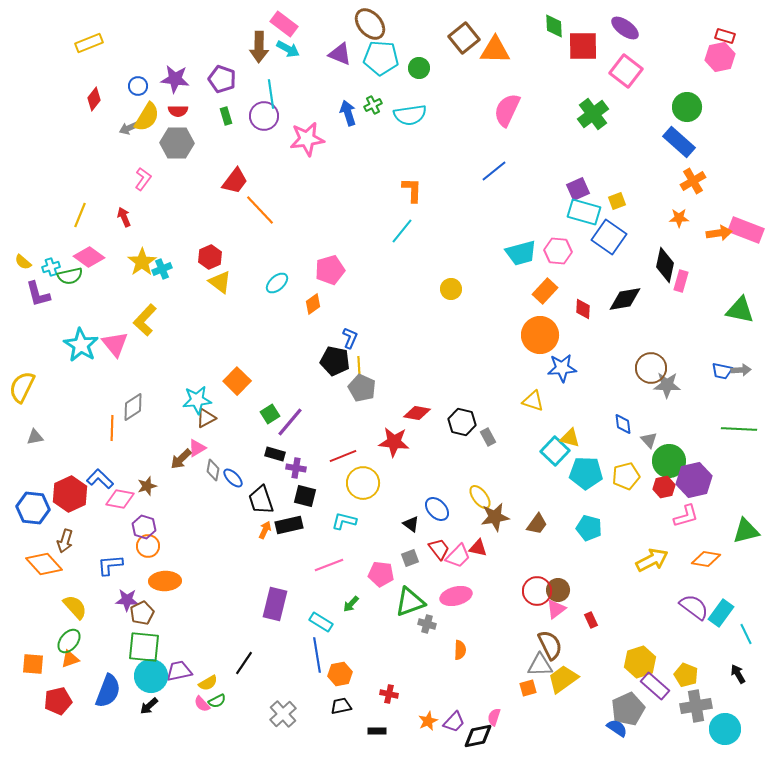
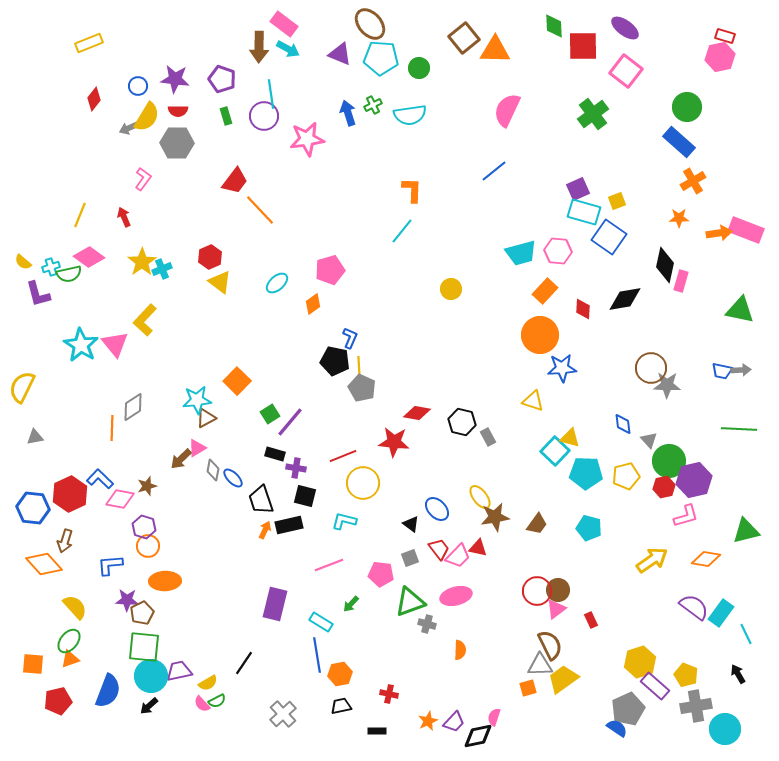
green semicircle at (70, 276): moved 1 px left, 2 px up
yellow arrow at (652, 560): rotated 8 degrees counterclockwise
